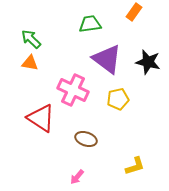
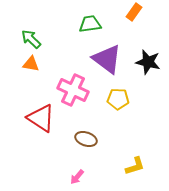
orange triangle: moved 1 px right, 1 px down
yellow pentagon: rotated 15 degrees clockwise
